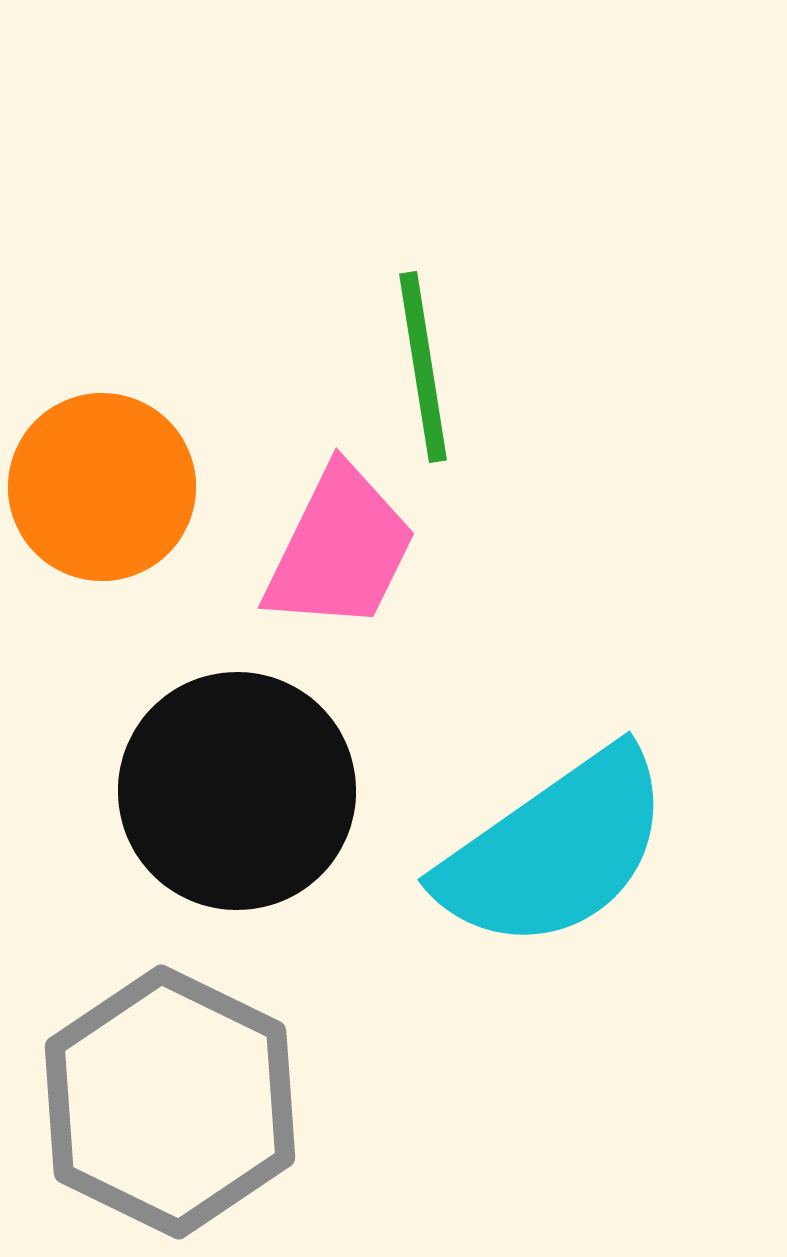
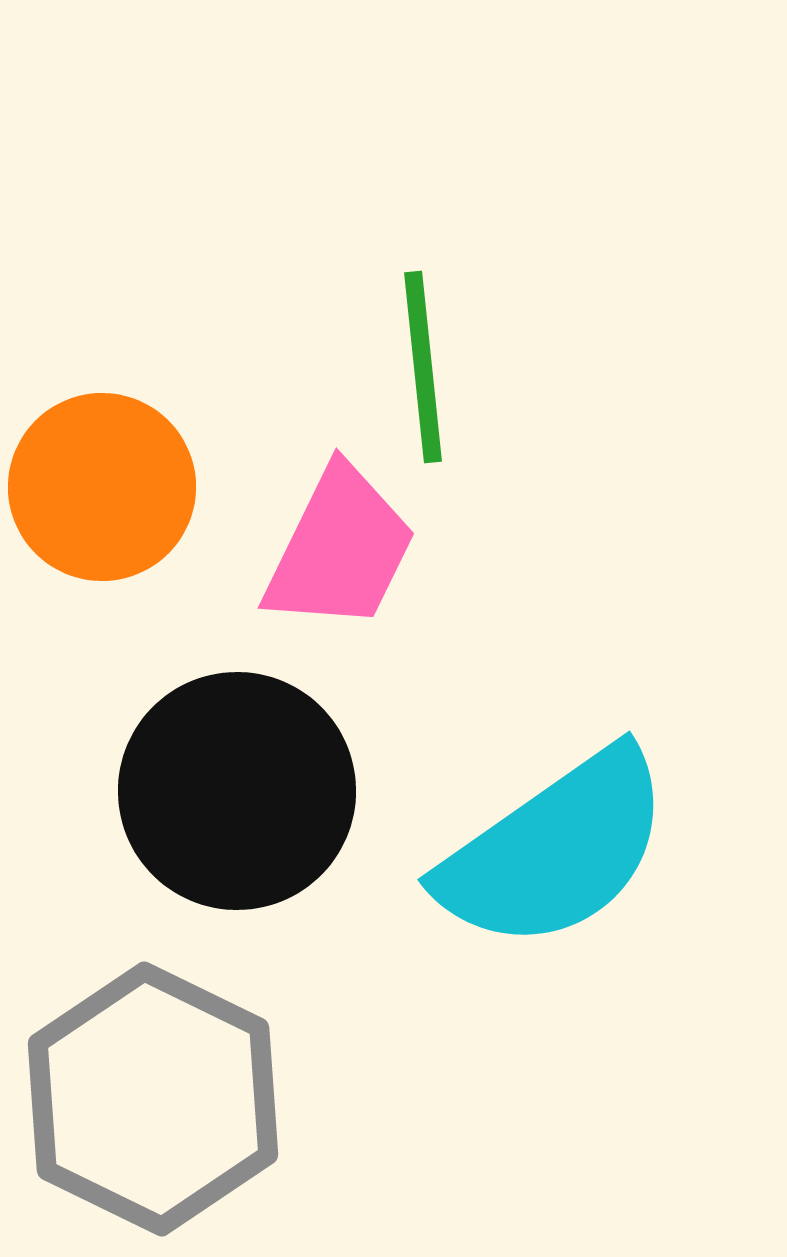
green line: rotated 3 degrees clockwise
gray hexagon: moved 17 px left, 3 px up
